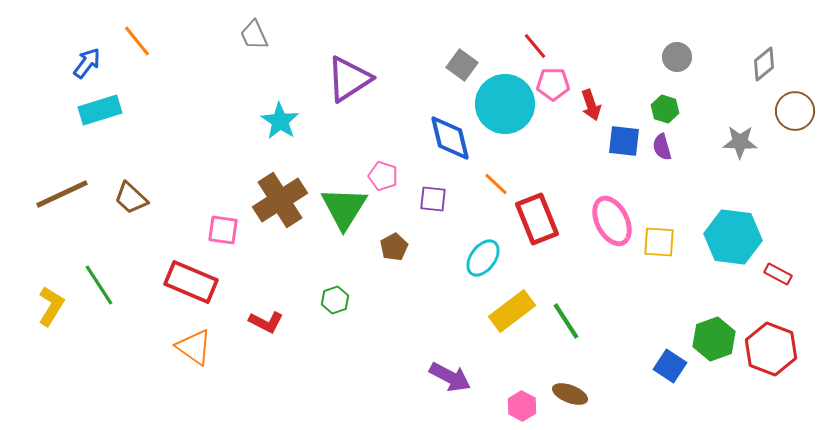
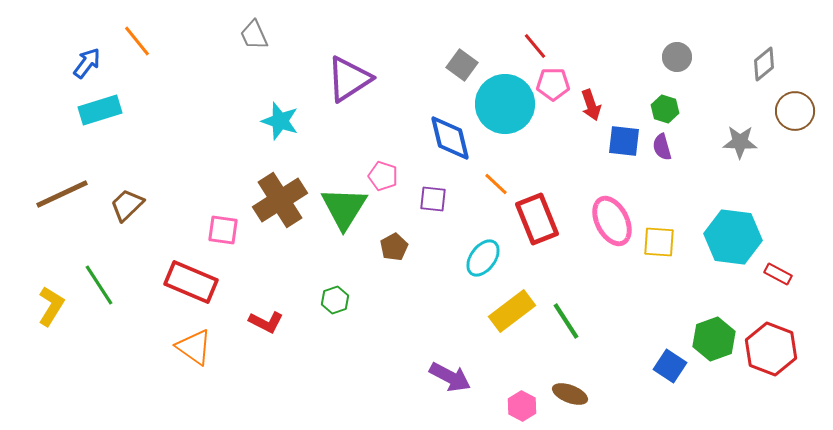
cyan star at (280, 121): rotated 15 degrees counterclockwise
brown trapezoid at (131, 198): moved 4 px left, 7 px down; rotated 93 degrees clockwise
